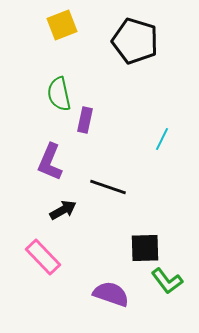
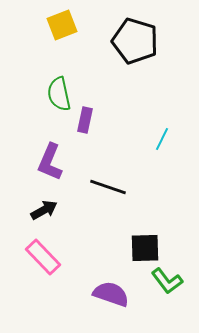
black arrow: moved 19 px left
